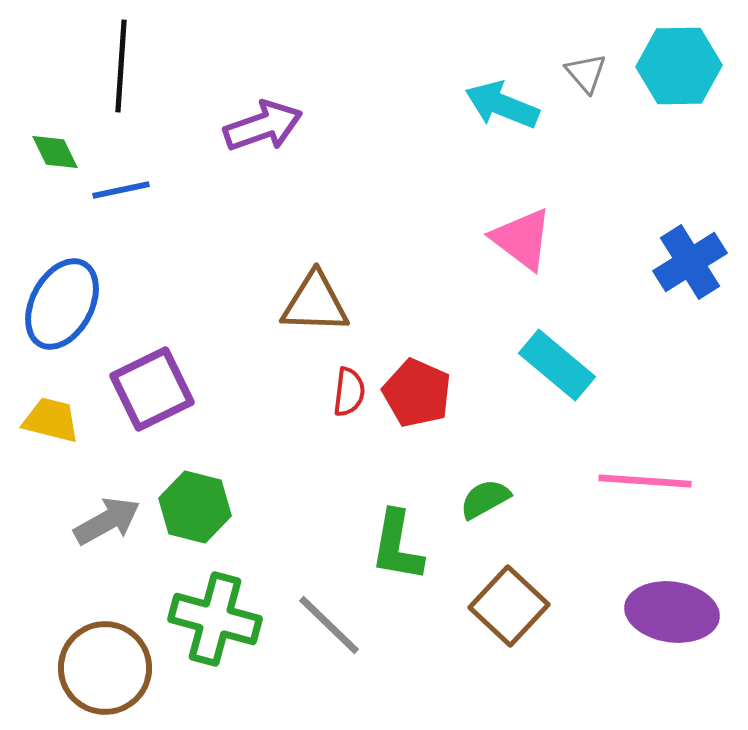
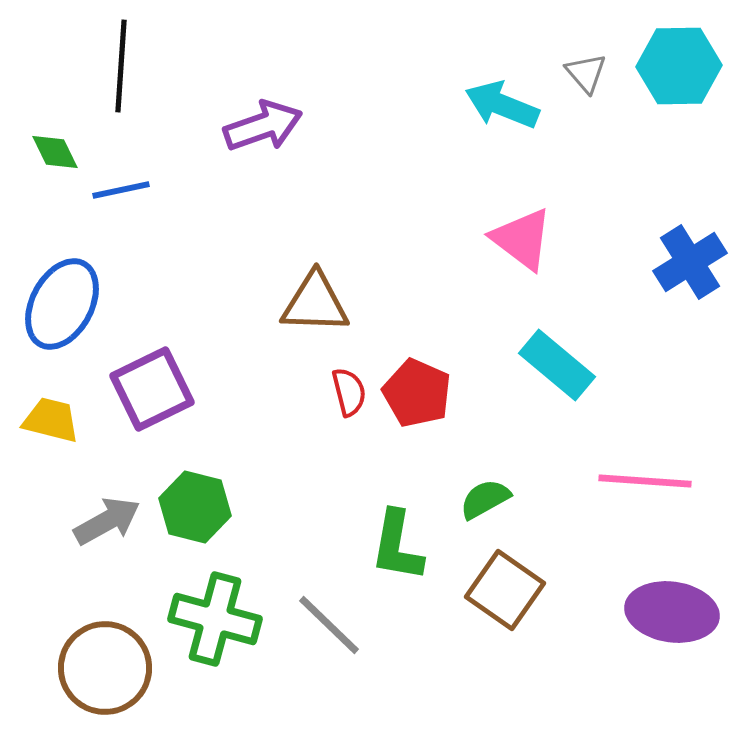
red semicircle: rotated 21 degrees counterclockwise
brown square: moved 4 px left, 16 px up; rotated 8 degrees counterclockwise
